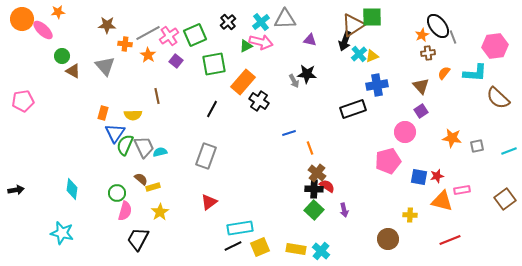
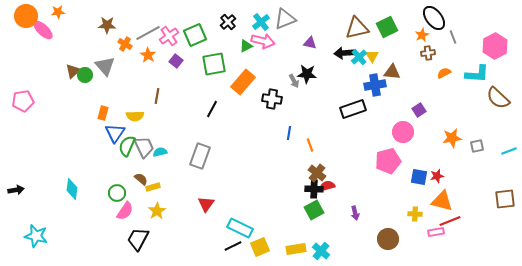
green square at (372, 17): moved 15 px right, 10 px down; rotated 25 degrees counterclockwise
orange circle at (22, 19): moved 4 px right, 3 px up
gray triangle at (285, 19): rotated 20 degrees counterclockwise
brown triangle at (353, 25): moved 4 px right, 3 px down; rotated 20 degrees clockwise
black ellipse at (438, 26): moved 4 px left, 8 px up
purple triangle at (310, 40): moved 3 px down
black arrow at (345, 41): moved 1 px left, 12 px down; rotated 66 degrees clockwise
pink arrow at (261, 42): moved 2 px right, 1 px up
orange cross at (125, 44): rotated 24 degrees clockwise
pink hexagon at (495, 46): rotated 20 degrees counterclockwise
cyan cross at (359, 54): moved 3 px down
green circle at (62, 56): moved 23 px right, 19 px down
yellow triangle at (372, 56): rotated 40 degrees counterclockwise
brown triangle at (73, 71): rotated 49 degrees clockwise
orange semicircle at (444, 73): rotated 24 degrees clockwise
cyan L-shape at (475, 73): moved 2 px right, 1 px down
blue cross at (377, 85): moved 2 px left
brown triangle at (421, 86): moved 29 px left, 14 px up; rotated 42 degrees counterclockwise
brown line at (157, 96): rotated 21 degrees clockwise
black cross at (259, 101): moved 13 px right, 2 px up; rotated 24 degrees counterclockwise
purple square at (421, 111): moved 2 px left, 1 px up
yellow semicircle at (133, 115): moved 2 px right, 1 px down
pink circle at (405, 132): moved 2 px left
blue line at (289, 133): rotated 64 degrees counterclockwise
orange star at (452, 138): rotated 18 degrees counterclockwise
green semicircle at (125, 145): moved 2 px right, 1 px down
orange line at (310, 148): moved 3 px up
gray rectangle at (206, 156): moved 6 px left
red semicircle at (327, 186): rotated 49 degrees counterclockwise
pink rectangle at (462, 190): moved 26 px left, 42 px down
brown square at (505, 199): rotated 30 degrees clockwise
red triangle at (209, 202): moved 3 px left, 2 px down; rotated 18 degrees counterclockwise
green square at (314, 210): rotated 18 degrees clockwise
purple arrow at (344, 210): moved 11 px right, 3 px down
pink semicircle at (125, 211): rotated 18 degrees clockwise
yellow star at (160, 212): moved 3 px left, 1 px up
yellow cross at (410, 215): moved 5 px right, 1 px up
cyan rectangle at (240, 228): rotated 35 degrees clockwise
cyan star at (62, 233): moved 26 px left, 3 px down
red line at (450, 240): moved 19 px up
yellow rectangle at (296, 249): rotated 18 degrees counterclockwise
